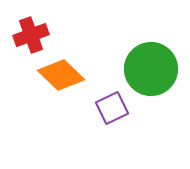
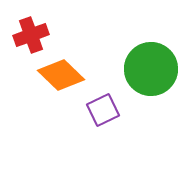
purple square: moved 9 px left, 2 px down
